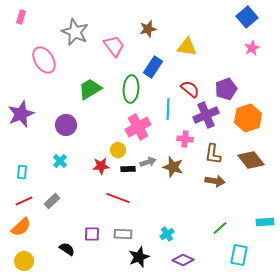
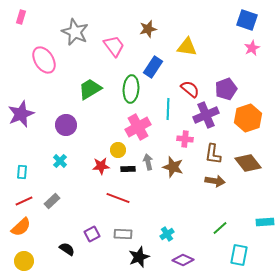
blue square at (247, 17): moved 3 px down; rotated 30 degrees counterclockwise
brown diamond at (251, 160): moved 3 px left, 3 px down
gray arrow at (148, 162): rotated 84 degrees counterclockwise
purple square at (92, 234): rotated 28 degrees counterclockwise
